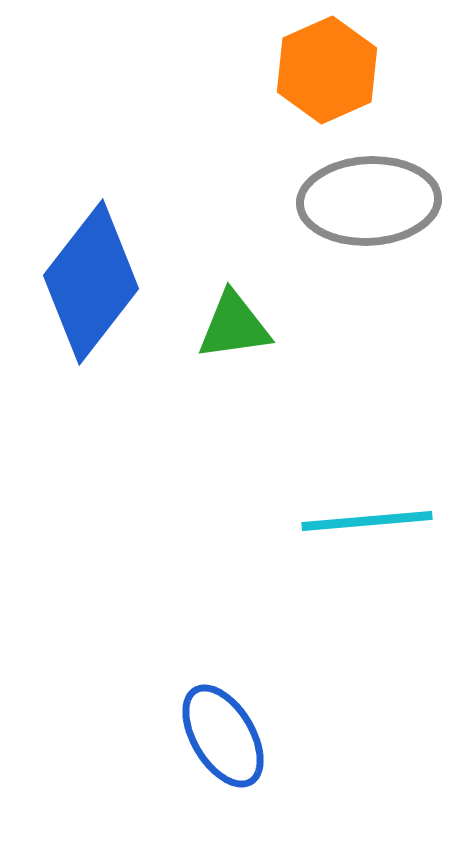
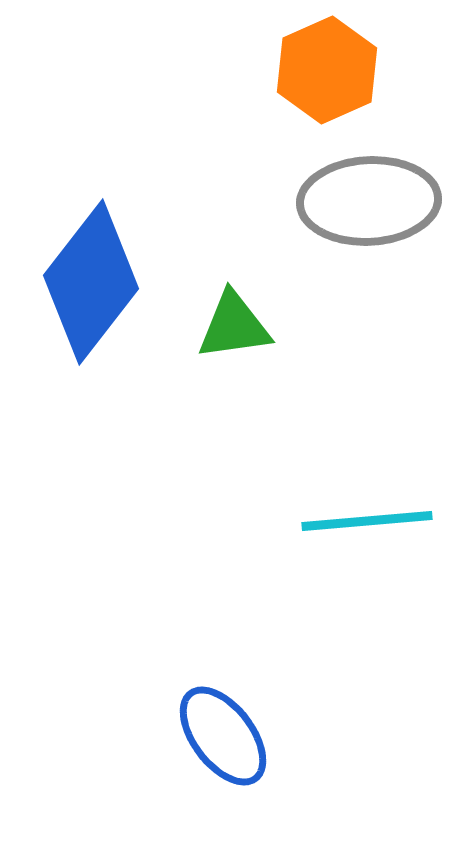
blue ellipse: rotated 6 degrees counterclockwise
